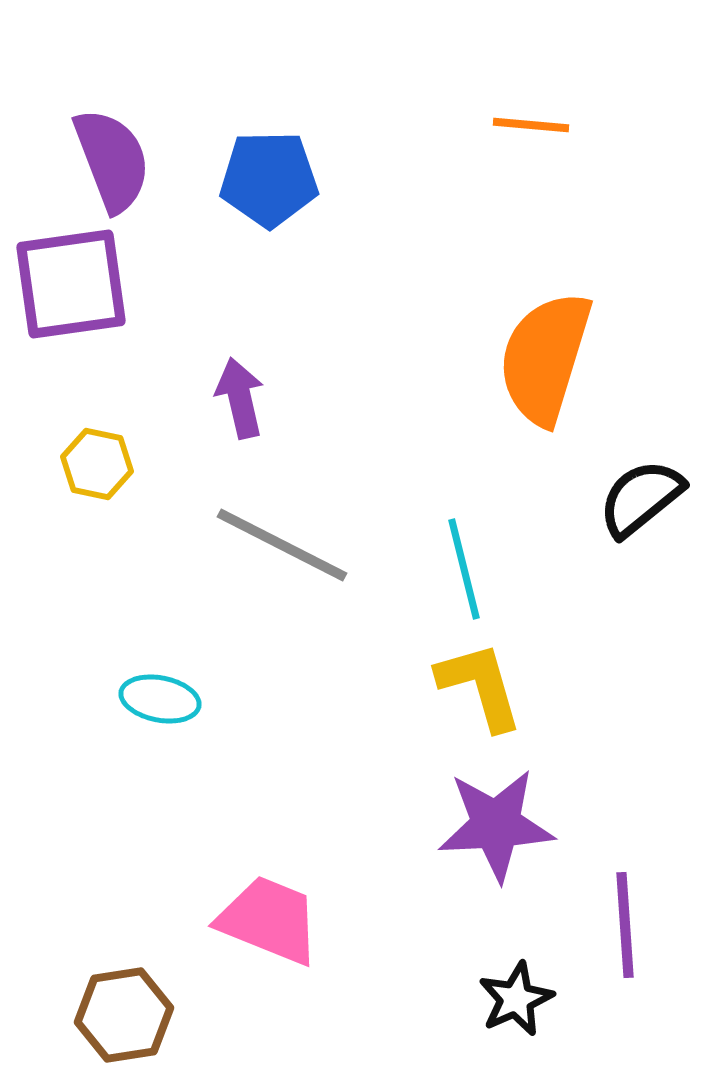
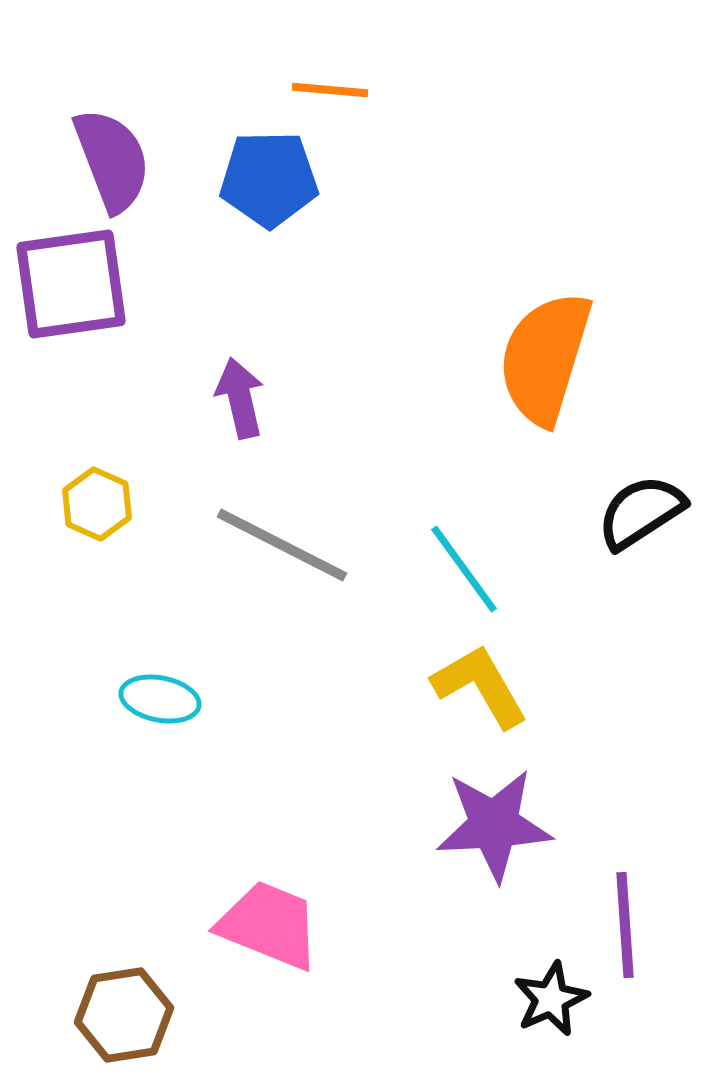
orange line: moved 201 px left, 35 px up
yellow hexagon: moved 40 px down; rotated 12 degrees clockwise
black semicircle: moved 14 px down; rotated 6 degrees clockwise
cyan line: rotated 22 degrees counterclockwise
yellow L-shape: rotated 14 degrees counterclockwise
purple star: moved 2 px left
pink trapezoid: moved 5 px down
black star: moved 35 px right
